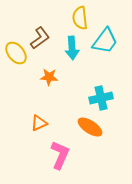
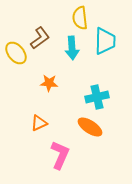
cyan trapezoid: rotated 36 degrees counterclockwise
orange star: moved 6 px down
cyan cross: moved 4 px left, 1 px up
